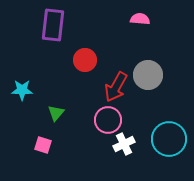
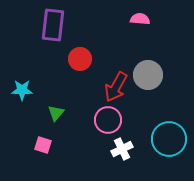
red circle: moved 5 px left, 1 px up
white cross: moved 2 px left, 5 px down
